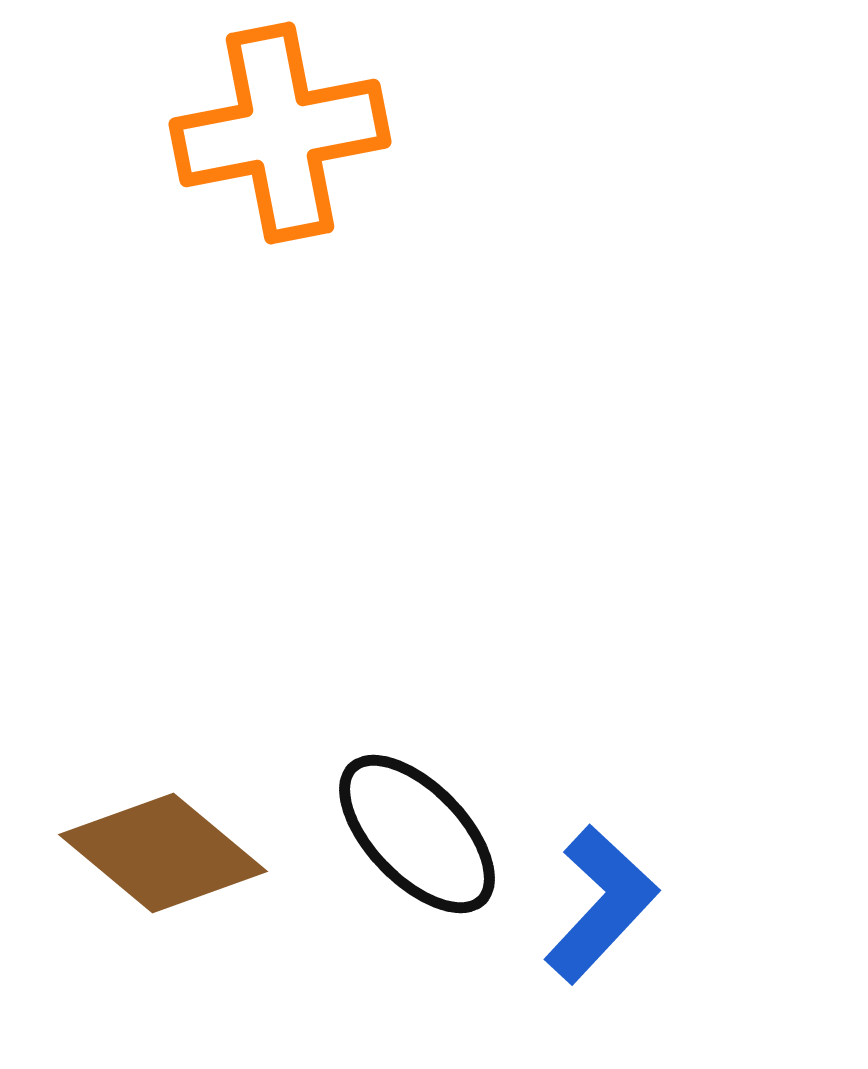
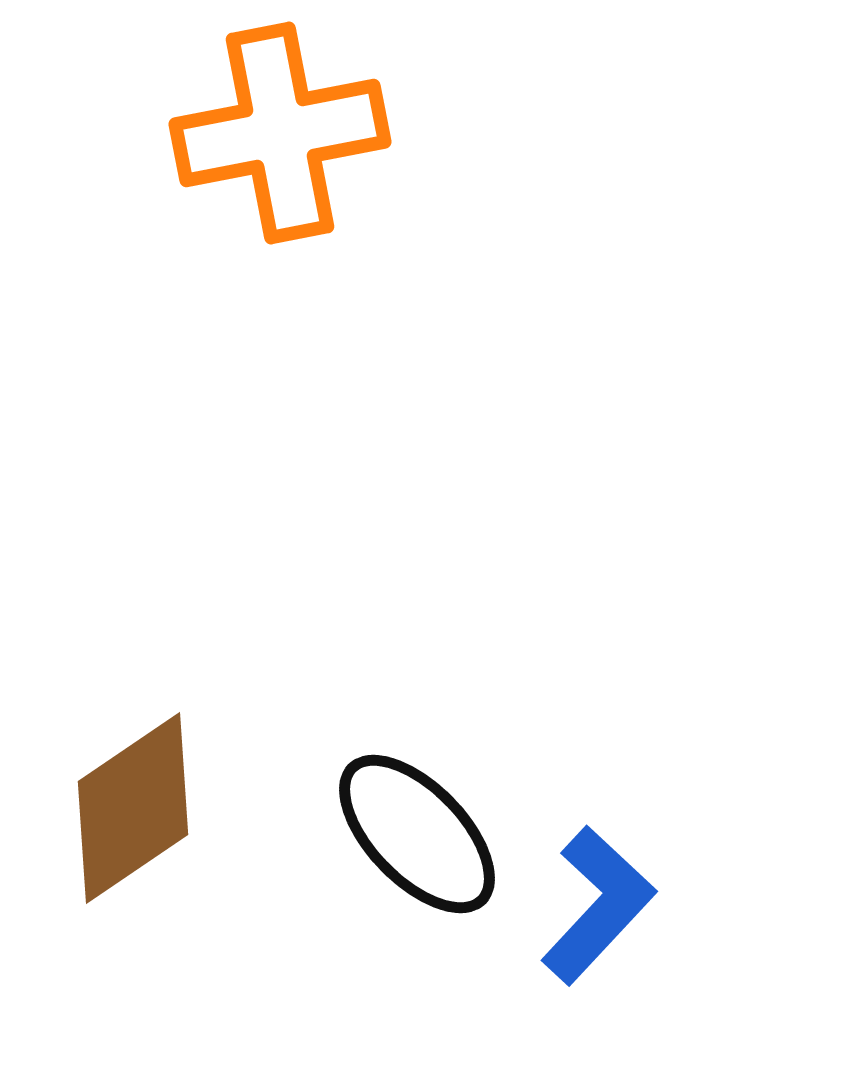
brown diamond: moved 30 px left, 45 px up; rotated 74 degrees counterclockwise
blue L-shape: moved 3 px left, 1 px down
